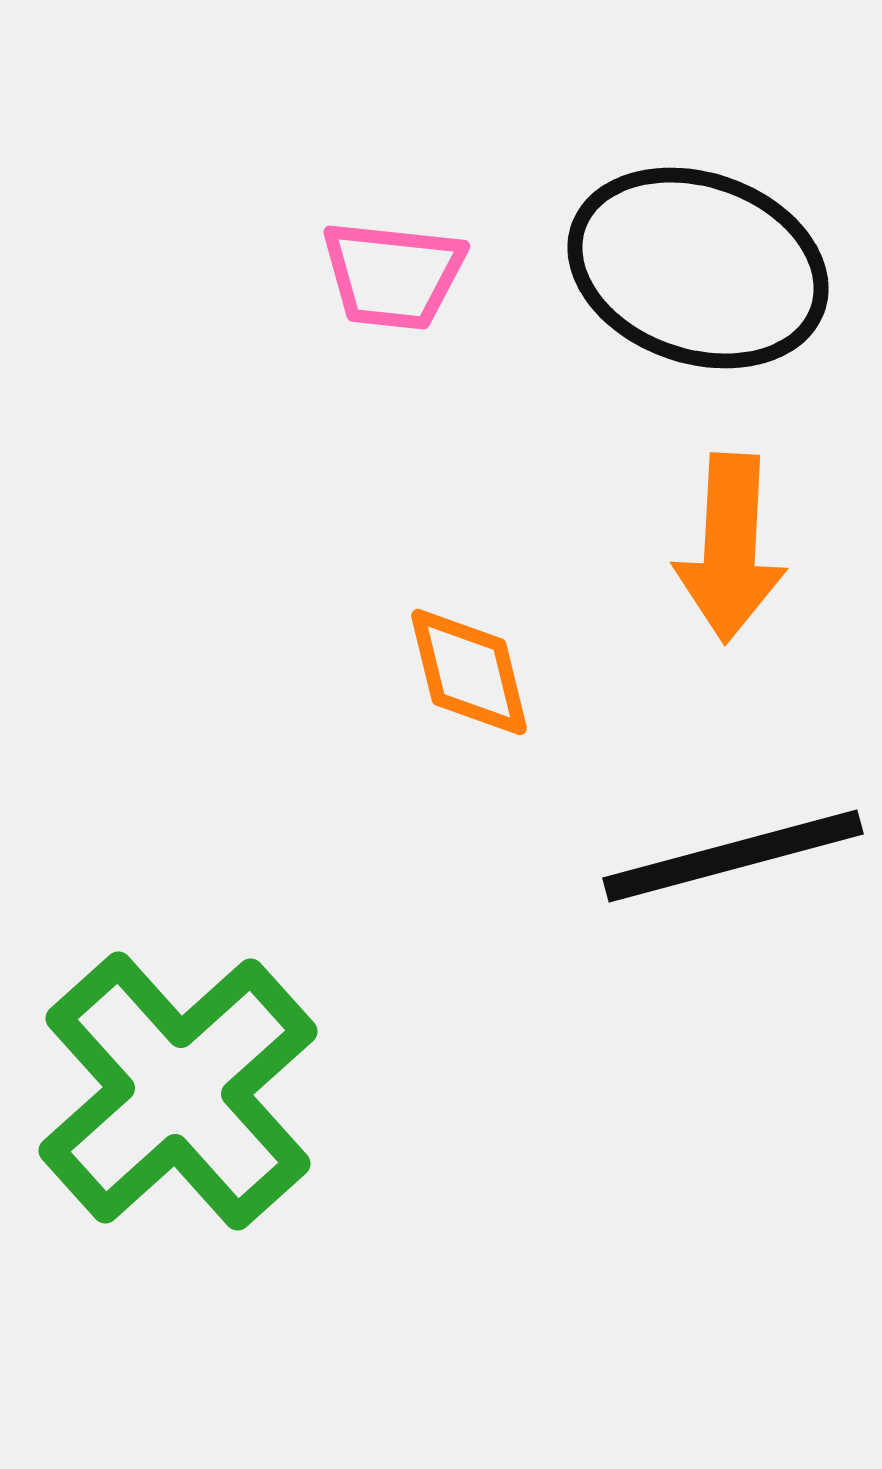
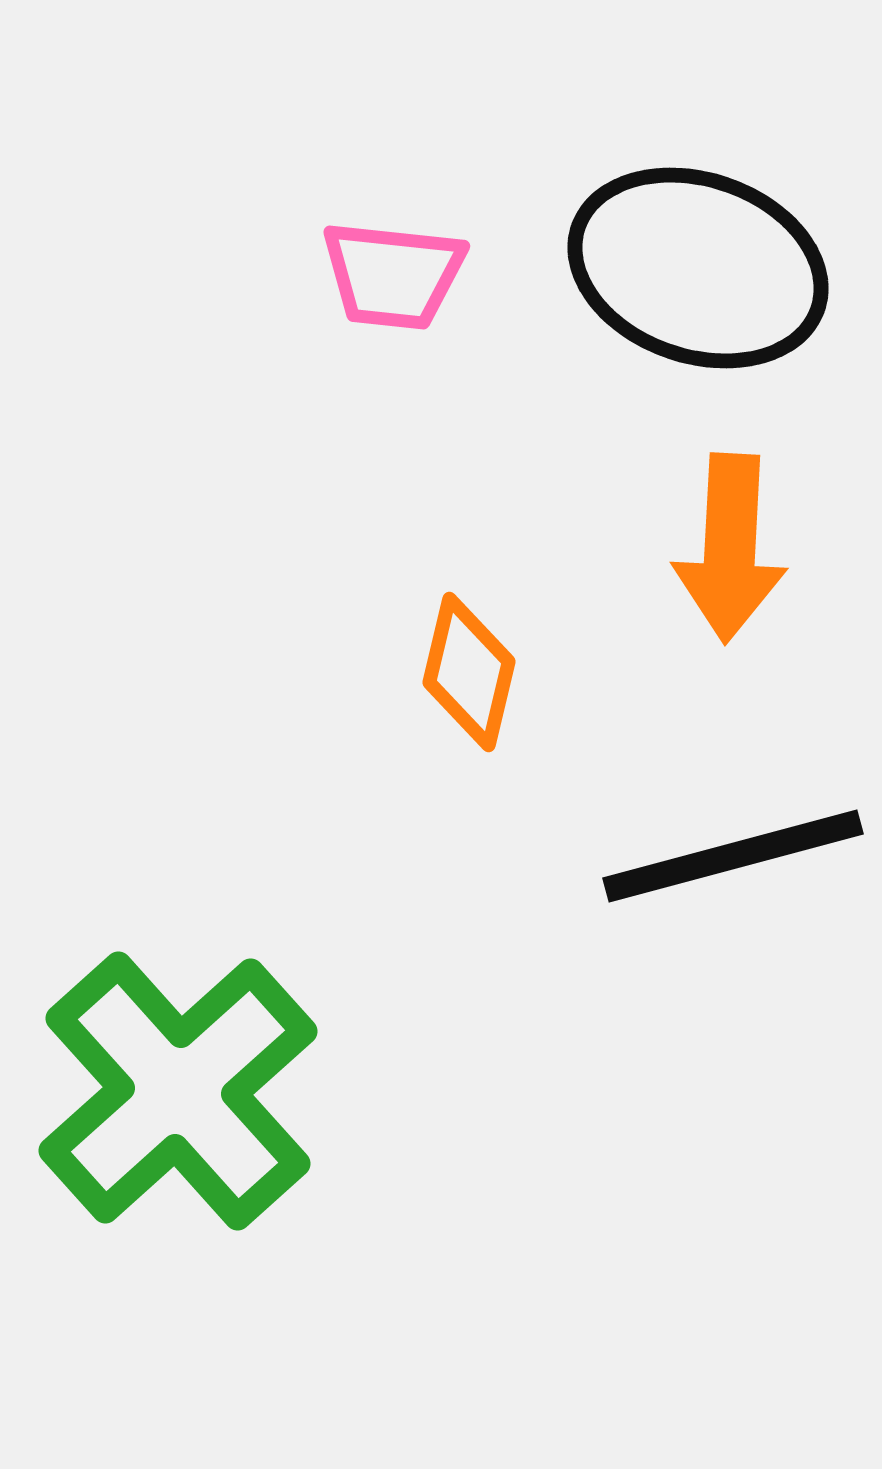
orange diamond: rotated 27 degrees clockwise
